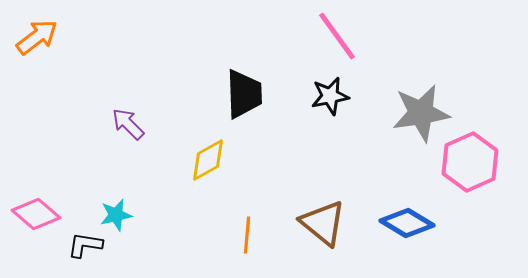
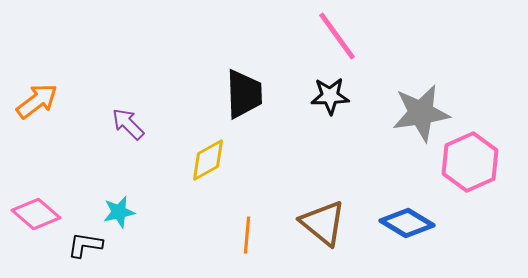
orange arrow: moved 64 px down
black star: rotated 9 degrees clockwise
cyan star: moved 3 px right, 3 px up
